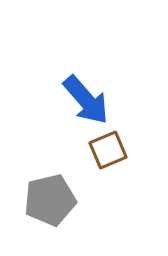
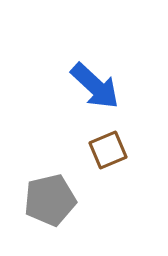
blue arrow: moved 9 px right, 14 px up; rotated 6 degrees counterclockwise
